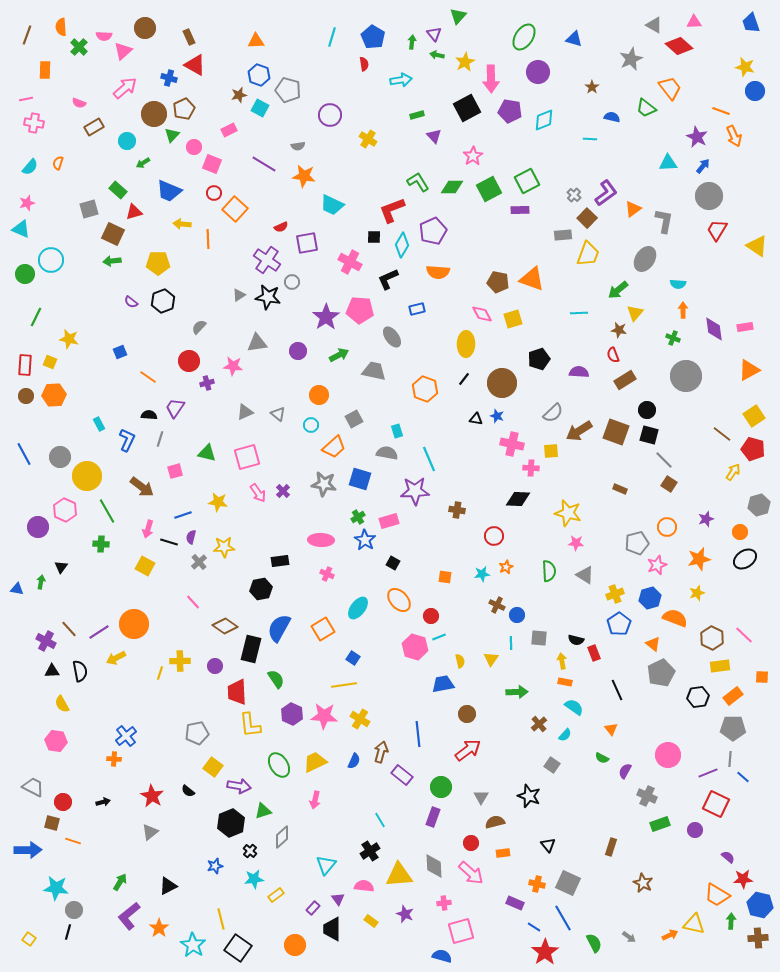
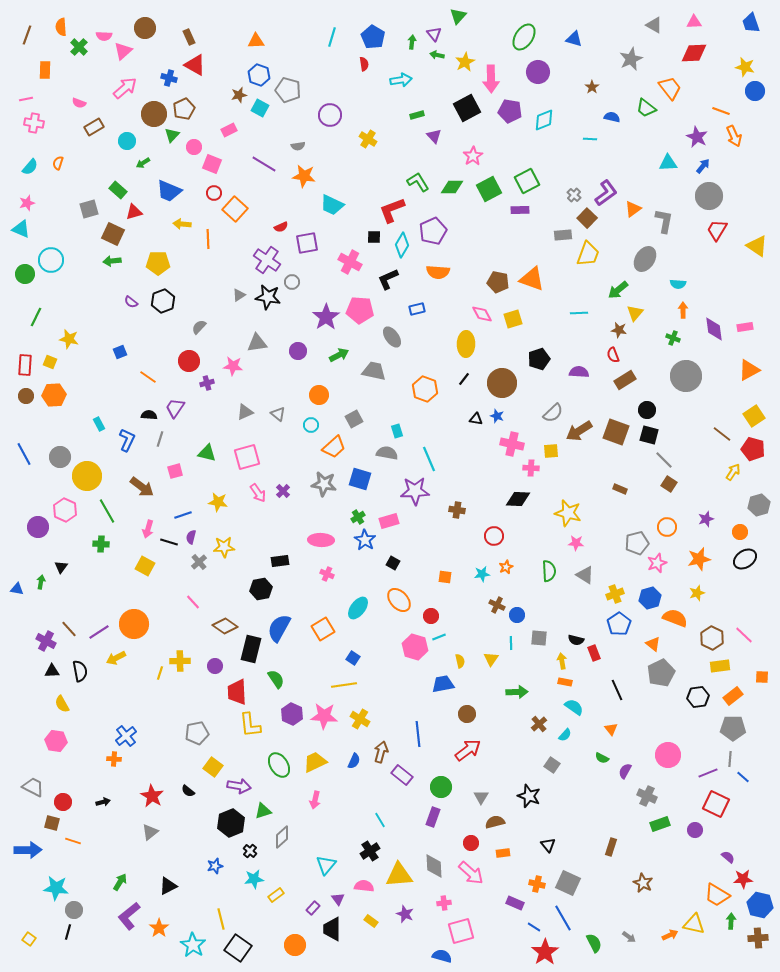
red diamond at (679, 46): moved 15 px right, 7 px down; rotated 44 degrees counterclockwise
pink star at (657, 565): moved 2 px up
